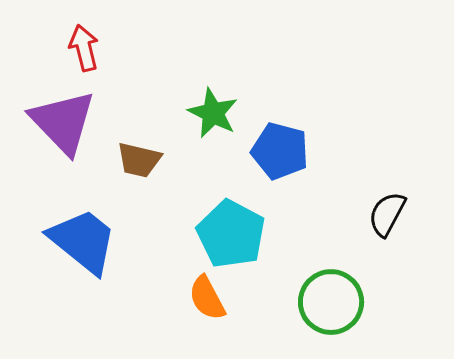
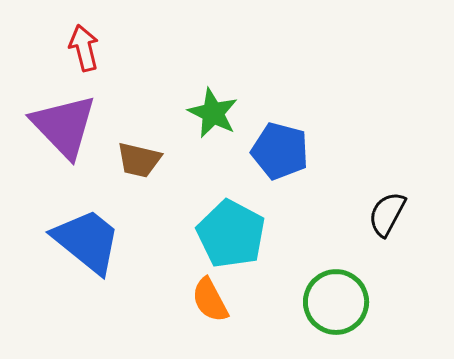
purple triangle: moved 1 px right, 4 px down
blue trapezoid: moved 4 px right
orange semicircle: moved 3 px right, 2 px down
green circle: moved 5 px right
